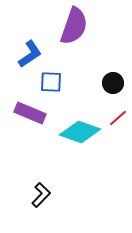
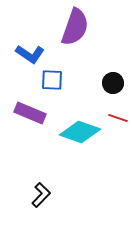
purple semicircle: moved 1 px right, 1 px down
blue L-shape: rotated 68 degrees clockwise
blue square: moved 1 px right, 2 px up
red line: rotated 60 degrees clockwise
